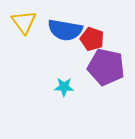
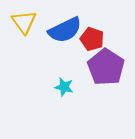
blue semicircle: rotated 36 degrees counterclockwise
purple pentagon: rotated 21 degrees clockwise
cyan star: rotated 12 degrees clockwise
